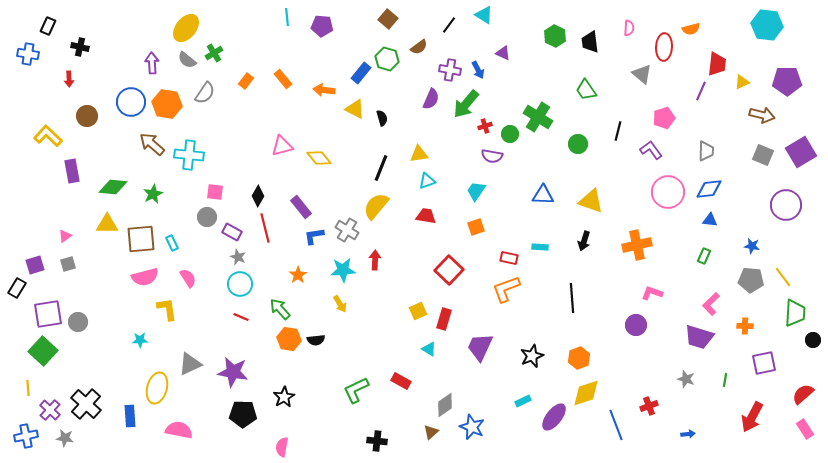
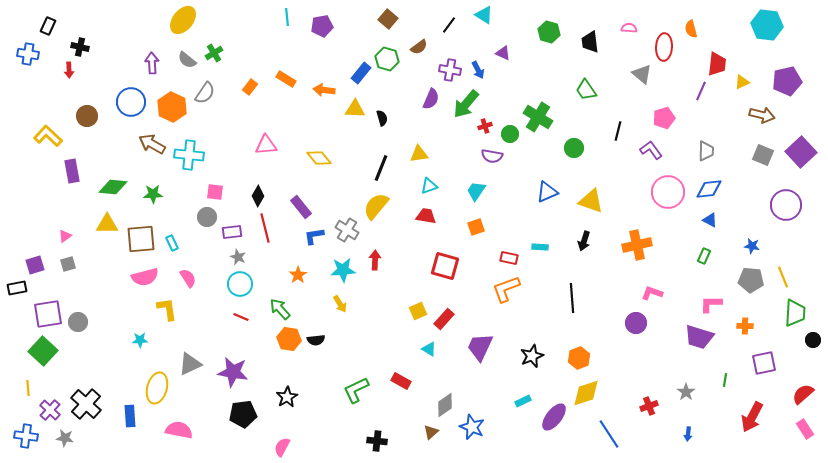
purple pentagon at (322, 26): rotated 15 degrees counterclockwise
yellow ellipse at (186, 28): moved 3 px left, 8 px up
pink semicircle at (629, 28): rotated 91 degrees counterclockwise
orange semicircle at (691, 29): rotated 90 degrees clockwise
green hexagon at (555, 36): moved 6 px left, 4 px up; rotated 10 degrees counterclockwise
red arrow at (69, 79): moved 9 px up
orange rectangle at (283, 79): moved 3 px right; rotated 18 degrees counterclockwise
orange rectangle at (246, 81): moved 4 px right, 6 px down
purple pentagon at (787, 81): rotated 12 degrees counterclockwise
orange hexagon at (167, 104): moved 5 px right, 3 px down; rotated 16 degrees clockwise
yellow triangle at (355, 109): rotated 25 degrees counterclockwise
brown arrow at (152, 144): rotated 12 degrees counterclockwise
green circle at (578, 144): moved 4 px left, 4 px down
pink triangle at (282, 146): moved 16 px left, 1 px up; rotated 10 degrees clockwise
purple square at (801, 152): rotated 12 degrees counterclockwise
cyan triangle at (427, 181): moved 2 px right, 5 px down
green star at (153, 194): rotated 24 degrees clockwise
blue triangle at (543, 195): moved 4 px right, 3 px up; rotated 25 degrees counterclockwise
blue triangle at (710, 220): rotated 21 degrees clockwise
purple rectangle at (232, 232): rotated 36 degrees counterclockwise
red square at (449, 270): moved 4 px left, 4 px up; rotated 28 degrees counterclockwise
yellow line at (783, 277): rotated 15 degrees clockwise
black rectangle at (17, 288): rotated 48 degrees clockwise
pink L-shape at (711, 304): rotated 45 degrees clockwise
red rectangle at (444, 319): rotated 25 degrees clockwise
purple circle at (636, 325): moved 2 px up
gray star at (686, 379): moved 13 px down; rotated 18 degrees clockwise
black star at (284, 397): moved 3 px right
black pentagon at (243, 414): rotated 8 degrees counterclockwise
blue line at (616, 425): moved 7 px left, 9 px down; rotated 12 degrees counterclockwise
blue arrow at (688, 434): rotated 104 degrees clockwise
blue cross at (26, 436): rotated 20 degrees clockwise
pink semicircle at (282, 447): rotated 18 degrees clockwise
